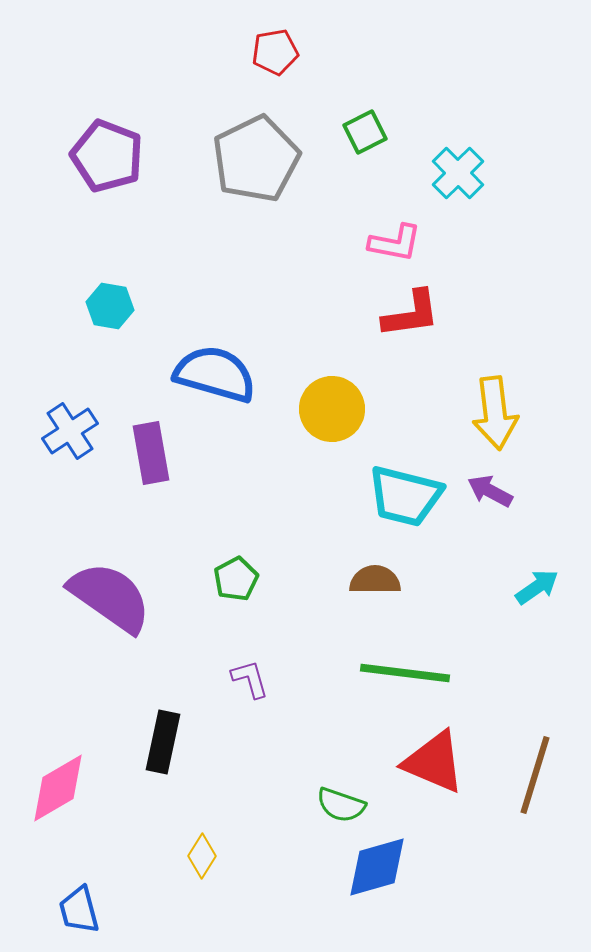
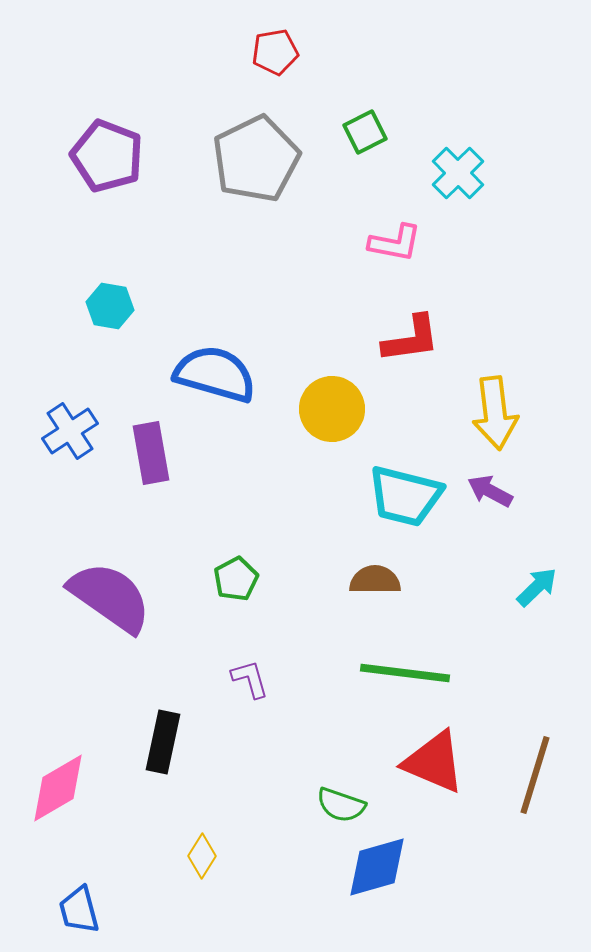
red L-shape: moved 25 px down
cyan arrow: rotated 9 degrees counterclockwise
